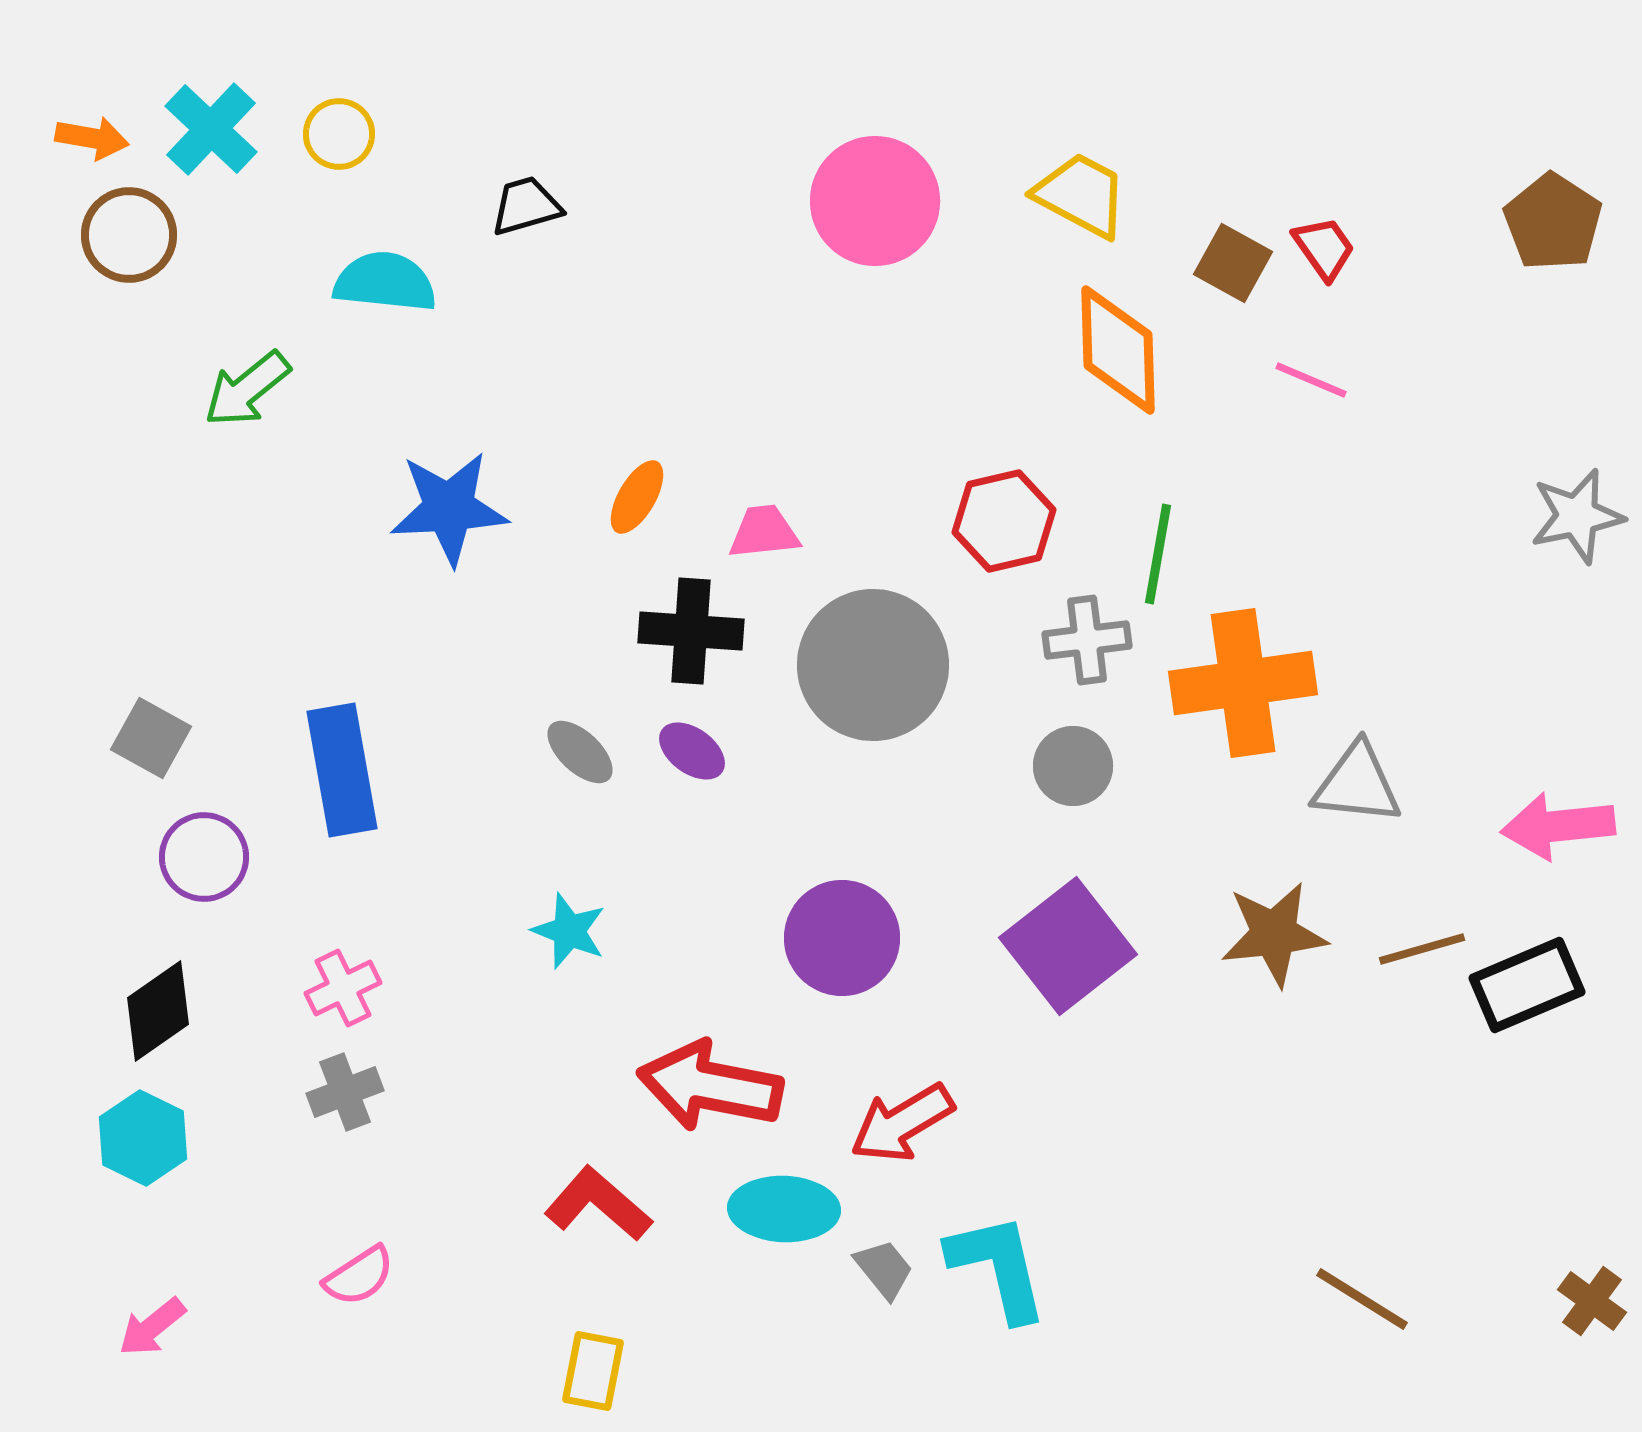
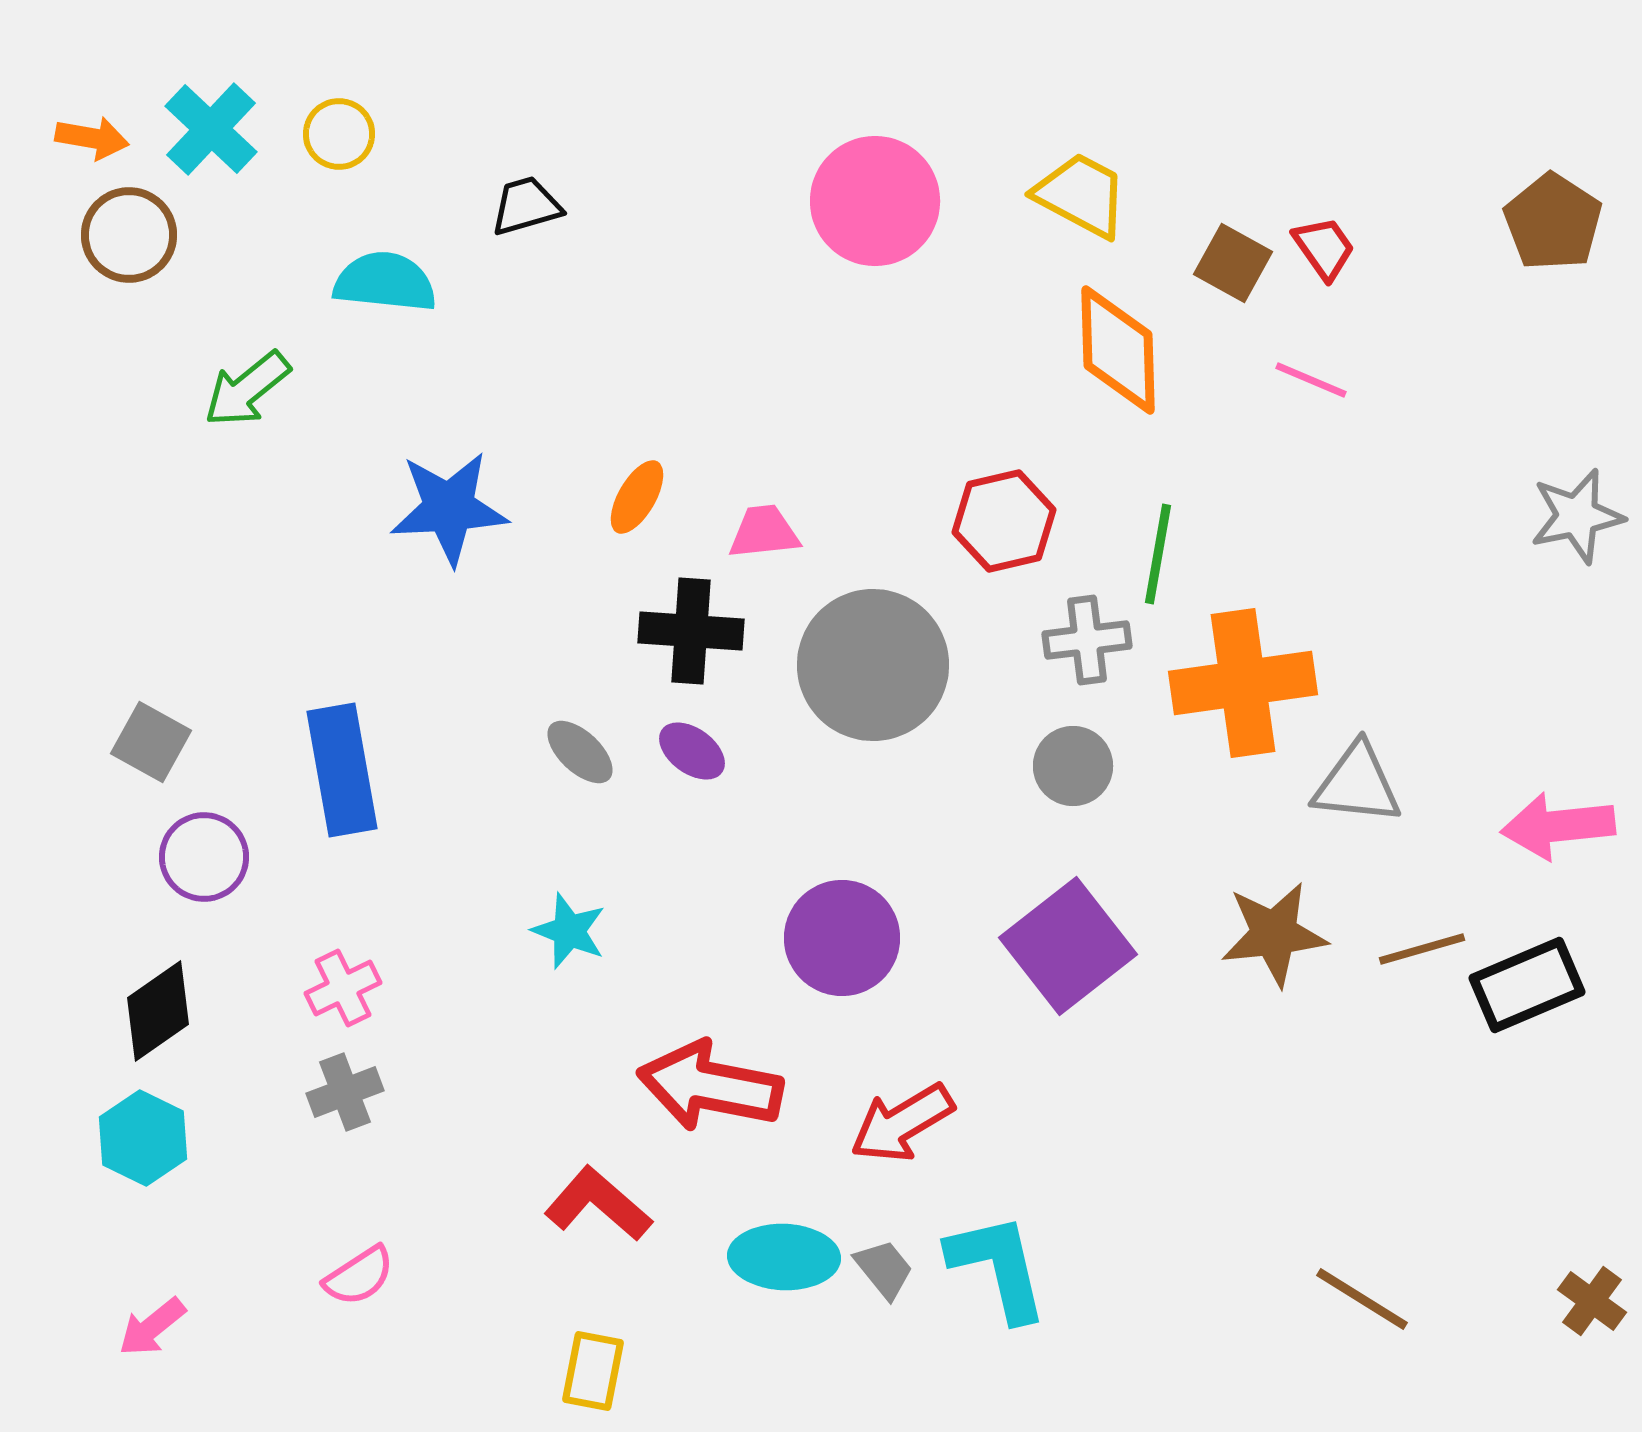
gray square at (151, 738): moved 4 px down
cyan ellipse at (784, 1209): moved 48 px down
